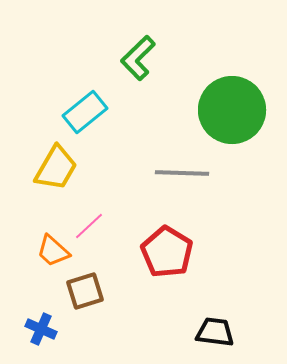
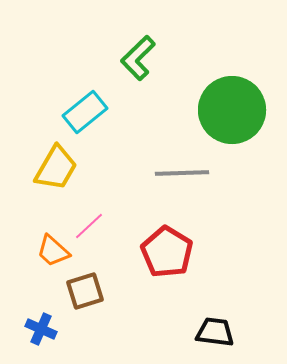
gray line: rotated 4 degrees counterclockwise
